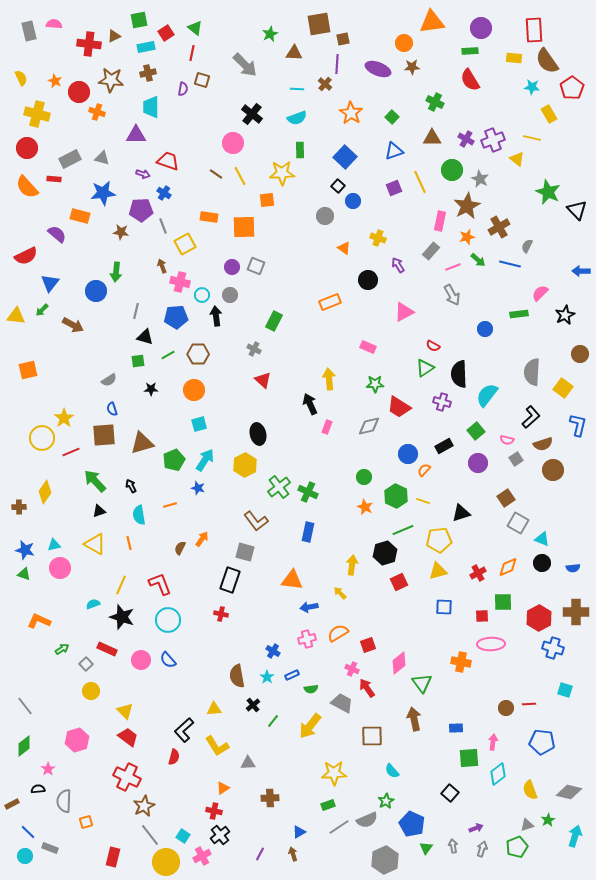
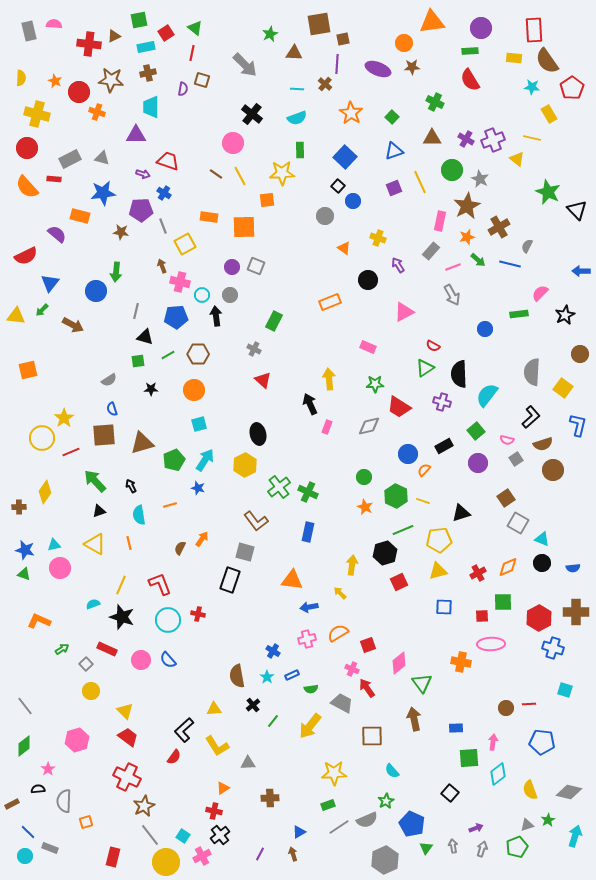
yellow semicircle at (21, 78): rotated 28 degrees clockwise
red cross at (221, 614): moved 23 px left
red semicircle at (174, 757): rotated 21 degrees clockwise
